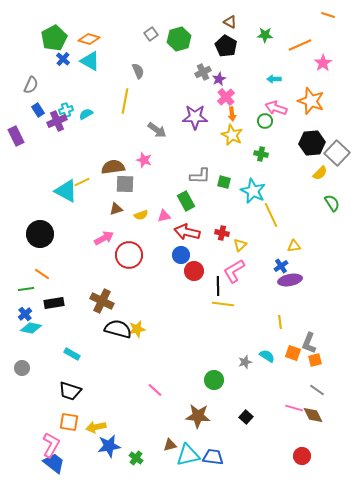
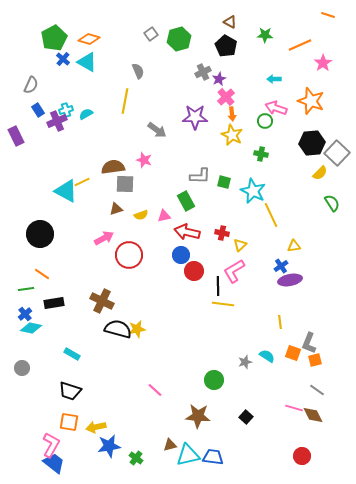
cyan triangle at (90, 61): moved 3 px left, 1 px down
